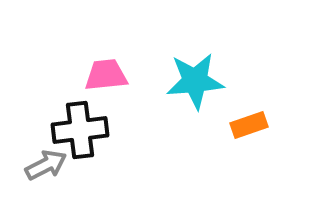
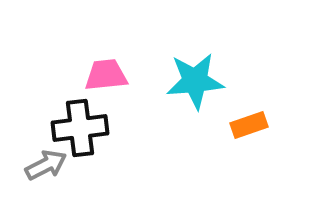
black cross: moved 2 px up
